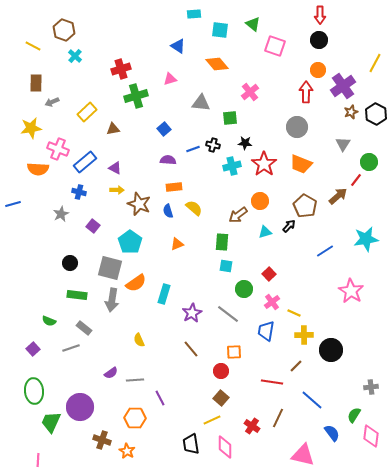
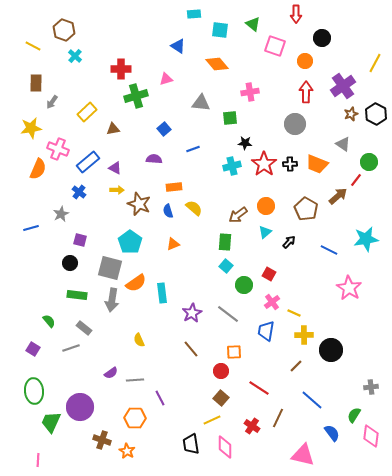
red arrow at (320, 15): moved 24 px left, 1 px up
black circle at (319, 40): moved 3 px right, 2 px up
red cross at (121, 69): rotated 18 degrees clockwise
orange circle at (318, 70): moved 13 px left, 9 px up
pink triangle at (170, 79): moved 4 px left
pink cross at (250, 92): rotated 30 degrees clockwise
gray arrow at (52, 102): rotated 32 degrees counterclockwise
brown star at (351, 112): moved 2 px down
gray circle at (297, 127): moved 2 px left, 3 px up
gray triangle at (343, 144): rotated 28 degrees counterclockwise
black cross at (213, 145): moved 77 px right, 19 px down; rotated 16 degrees counterclockwise
purple semicircle at (168, 160): moved 14 px left, 1 px up
blue rectangle at (85, 162): moved 3 px right
orange trapezoid at (301, 164): moved 16 px right
orange semicircle at (38, 169): rotated 70 degrees counterclockwise
blue cross at (79, 192): rotated 24 degrees clockwise
orange circle at (260, 201): moved 6 px right, 5 px down
blue line at (13, 204): moved 18 px right, 24 px down
brown pentagon at (305, 206): moved 1 px right, 3 px down
purple square at (93, 226): moved 13 px left, 14 px down; rotated 24 degrees counterclockwise
black arrow at (289, 226): moved 16 px down
cyan triangle at (265, 232): rotated 24 degrees counterclockwise
green rectangle at (222, 242): moved 3 px right
orange triangle at (177, 244): moved 4 px left
blue line at (325, 251): moved 4 px right, 1 px up; rotated 60 degrees clockwise
cyan square at (226, 266): rotated 32 degrees clockwise
red square at (269, 274): rotated 16 degrees counterclockwise
green circle at (244, 289): moved 4 px up
pink star at (351, 291): moved 2 px left, 3 px up
cyan rectangle at (164, 294): moved 2 px left, 1 px up; rotated 24 degrees counterclockwise
green semicircle at (49, 321): rotated 152 degrees counterclockwise
purple square at (33, 349): rotated 16 degrees counterclockwise
red line at (272, 382): moved 13 px left, 6 px down; rotated 25 degrees clockwise
